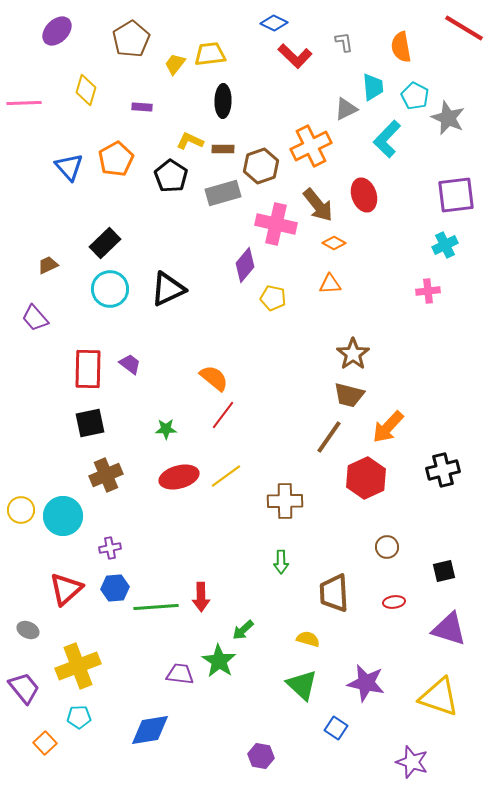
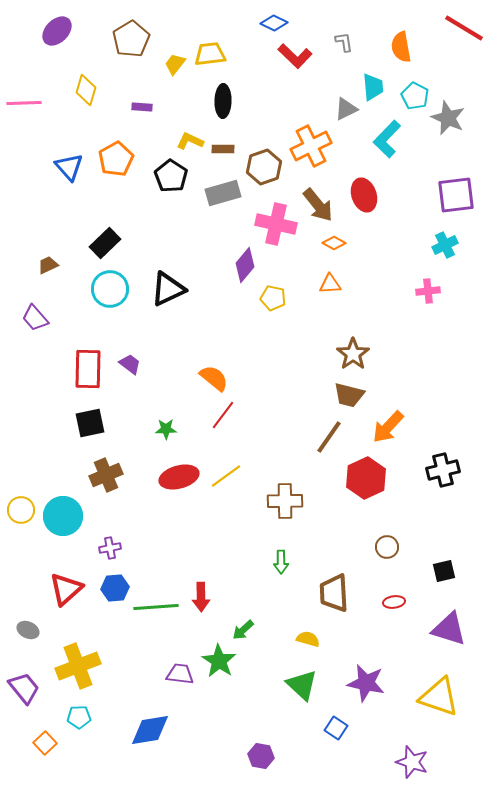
brown hexagon at (261, 166): moved 3 px right, 1 px down
